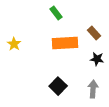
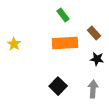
green rectangle: moved 7 px right, 2 px down
